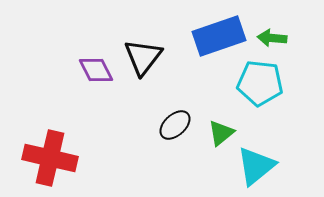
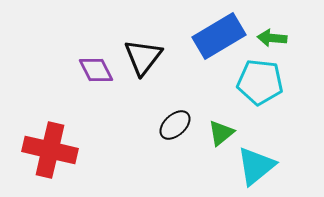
blue rectangle: rotated 12 degrees counterclockwise
cyan pentagon: moved 1 px up
red cross: moved 8 px up
